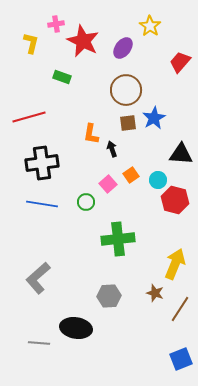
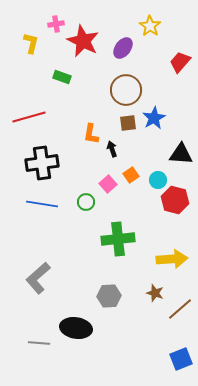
yellow arrow: moved 3 px left, 5 px up; rotated 64 degrees clockwise
brown line: rotated 16 degrees clockwise
